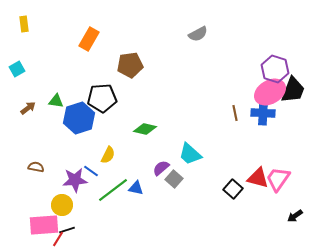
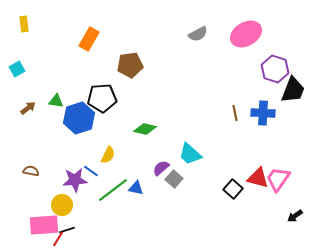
pink ellipse: moved 24 px left, 58 px up
brown semicircle: moved 5 px left, 4 px down
